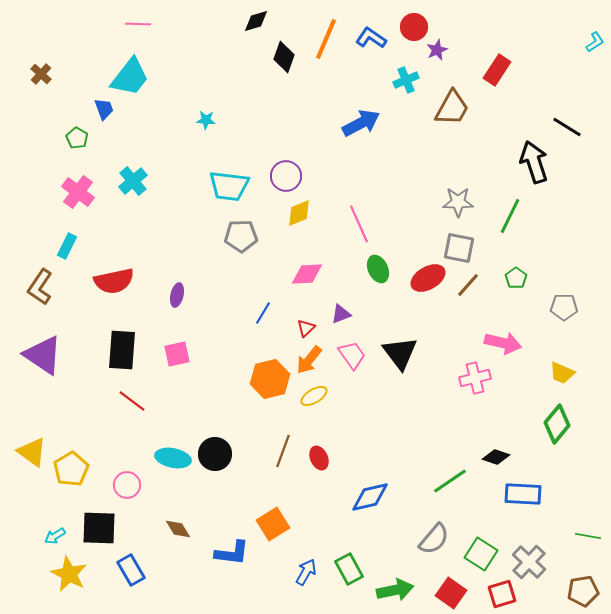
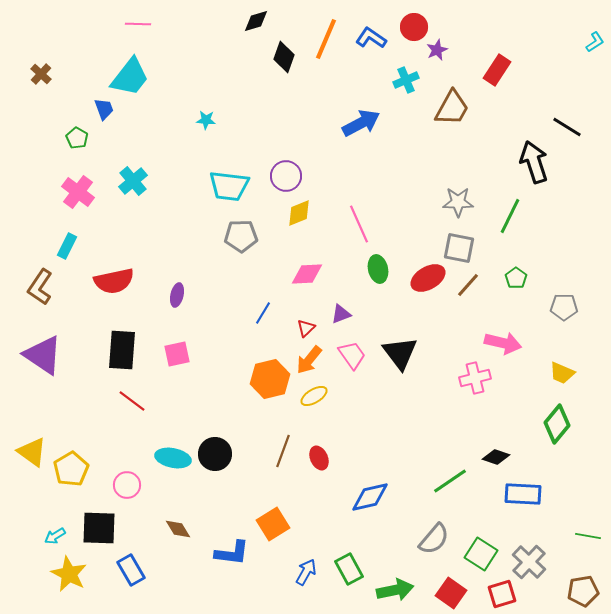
green ellipse at (378, 269): rotated 12 degrees clockwise
